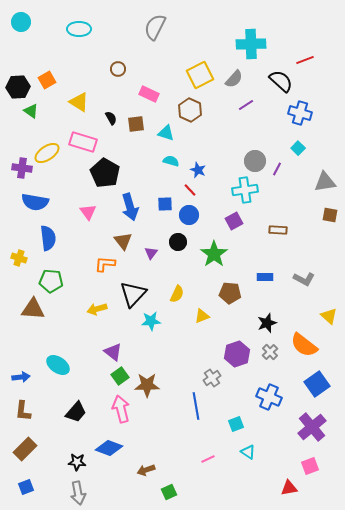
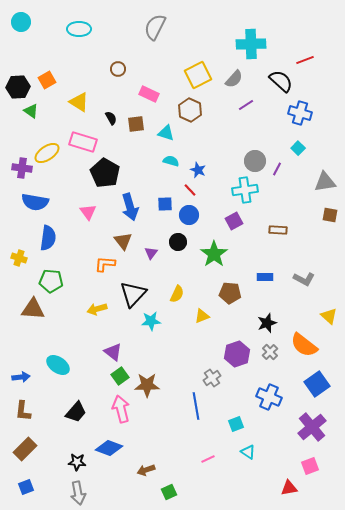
yellow square at (200, 75): moved 2 px left
blue semicircle at (48, 238): rotated 15 degrees clockwise
